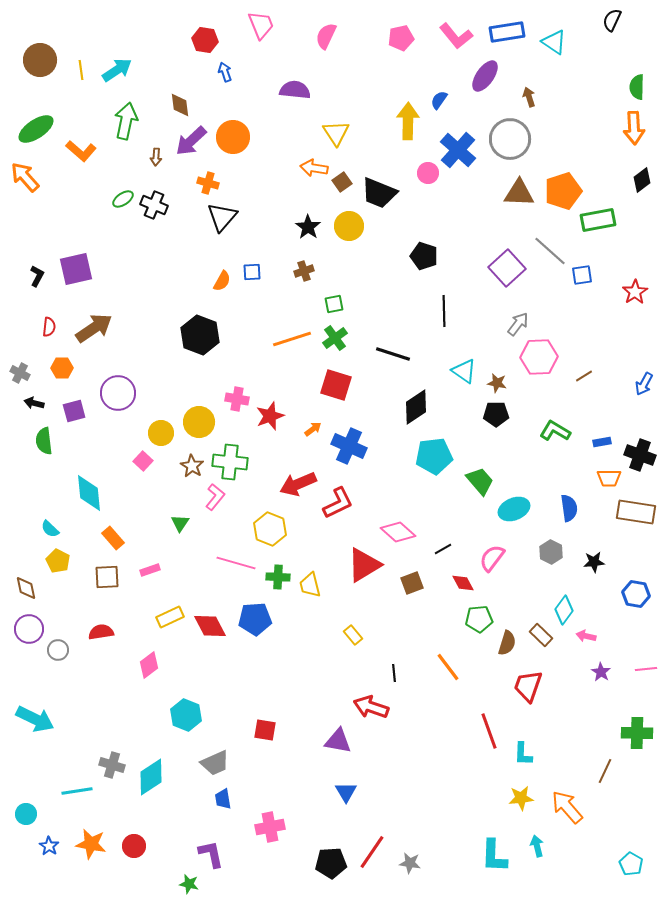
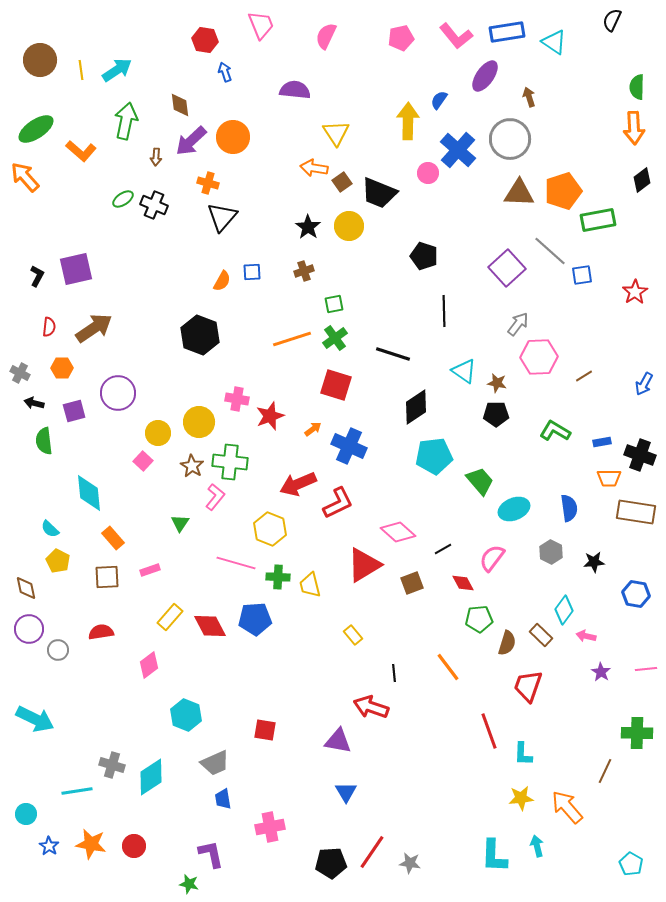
yellow circle at (161, 433): moved 3 px left
yellow rectangle at (170, 617): rotated 24 degrees counterclockwise
